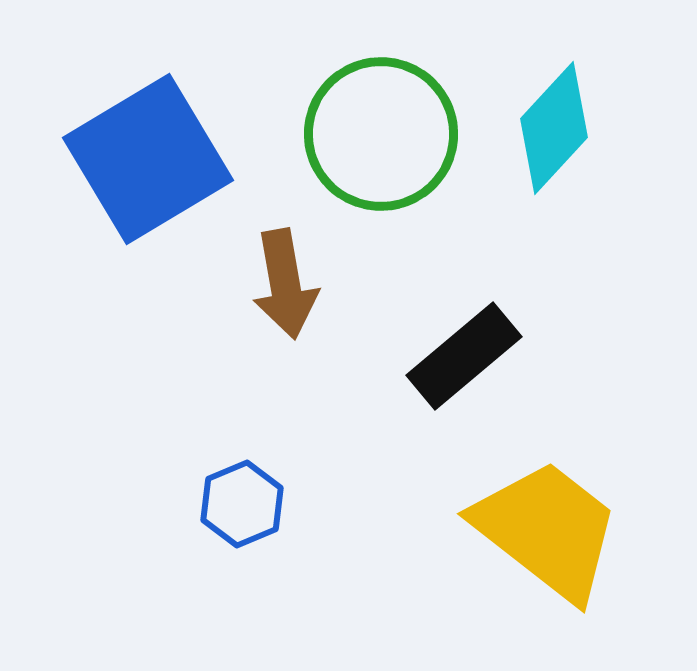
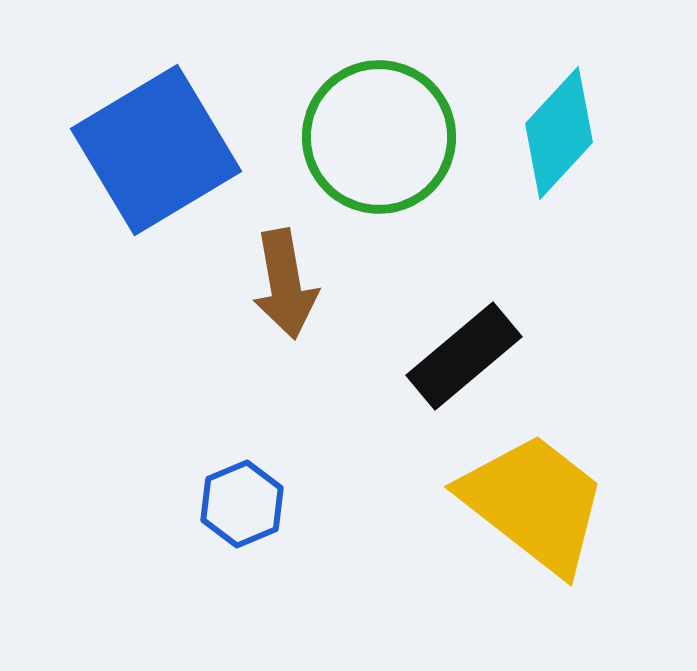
cyan diamond: moved 5 px right, 5 px down
green circle: moved 2 px left, 3 px down
blue square: moved 8 px right, 9 px up
yellow trapezoid: moved 13 px left, 27 px up
